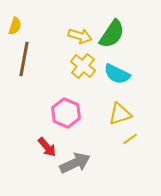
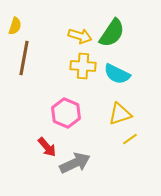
green semicircle: moved 1 px up
brown line: moved 1 px up
yellow cross: rotated 35 degrees counterclockwise
